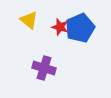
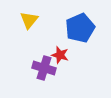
yellow triangle: rotated 30 degrees clockwise
red star: moved 28 px down
